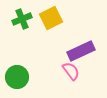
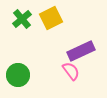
green cross: rotated 18 degrees counterclockwise
green circle: moved 1 px right, 2 px up
